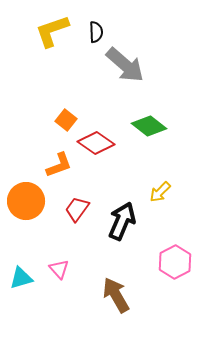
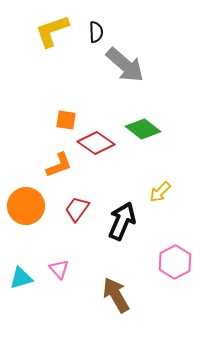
orange square: rotated 30 degrees counterclockwise
green diamond: moved 6 px left, 3 px down
orange circle: moved 5 px down
